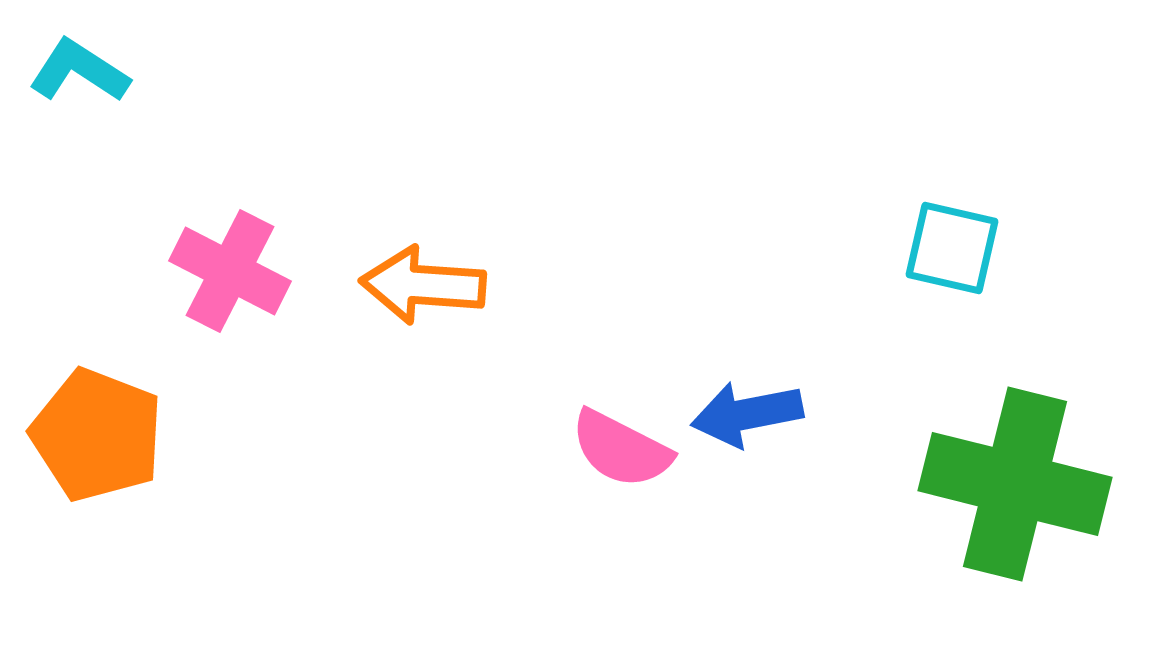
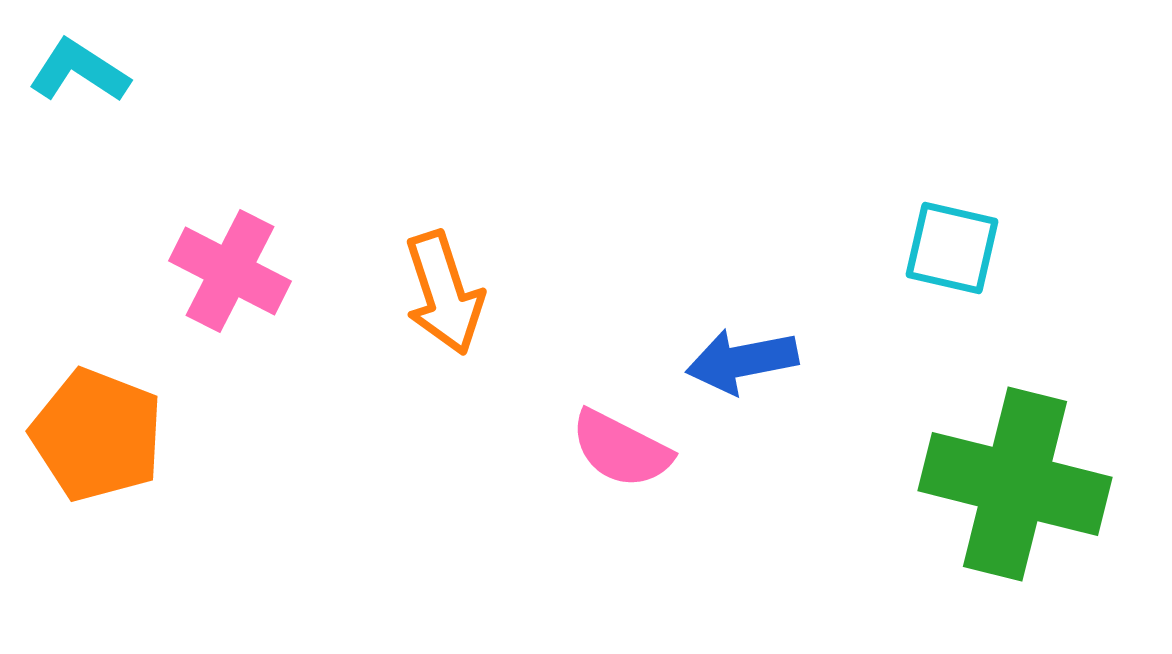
orange arrow: moved 21 px right, 8 px down; rotated 112 degrees counterclockwise
blue arrow: moved 5 px left, 53 px up
